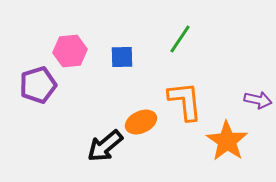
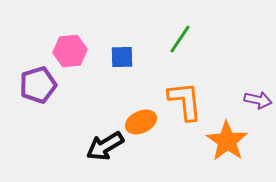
black arrow: rotated 9 degrees clockwise
